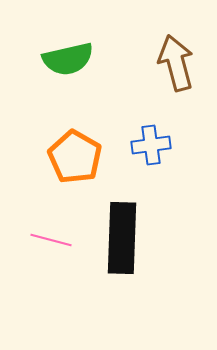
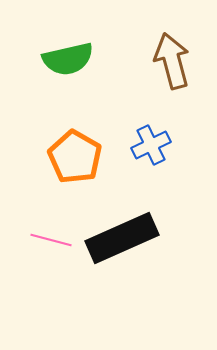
brown arrow: moved 4 px left, 2 px up
blue cross: rotated 18 degrees counterclockwise
black rectangle: rotated 64 degrees clockwise
